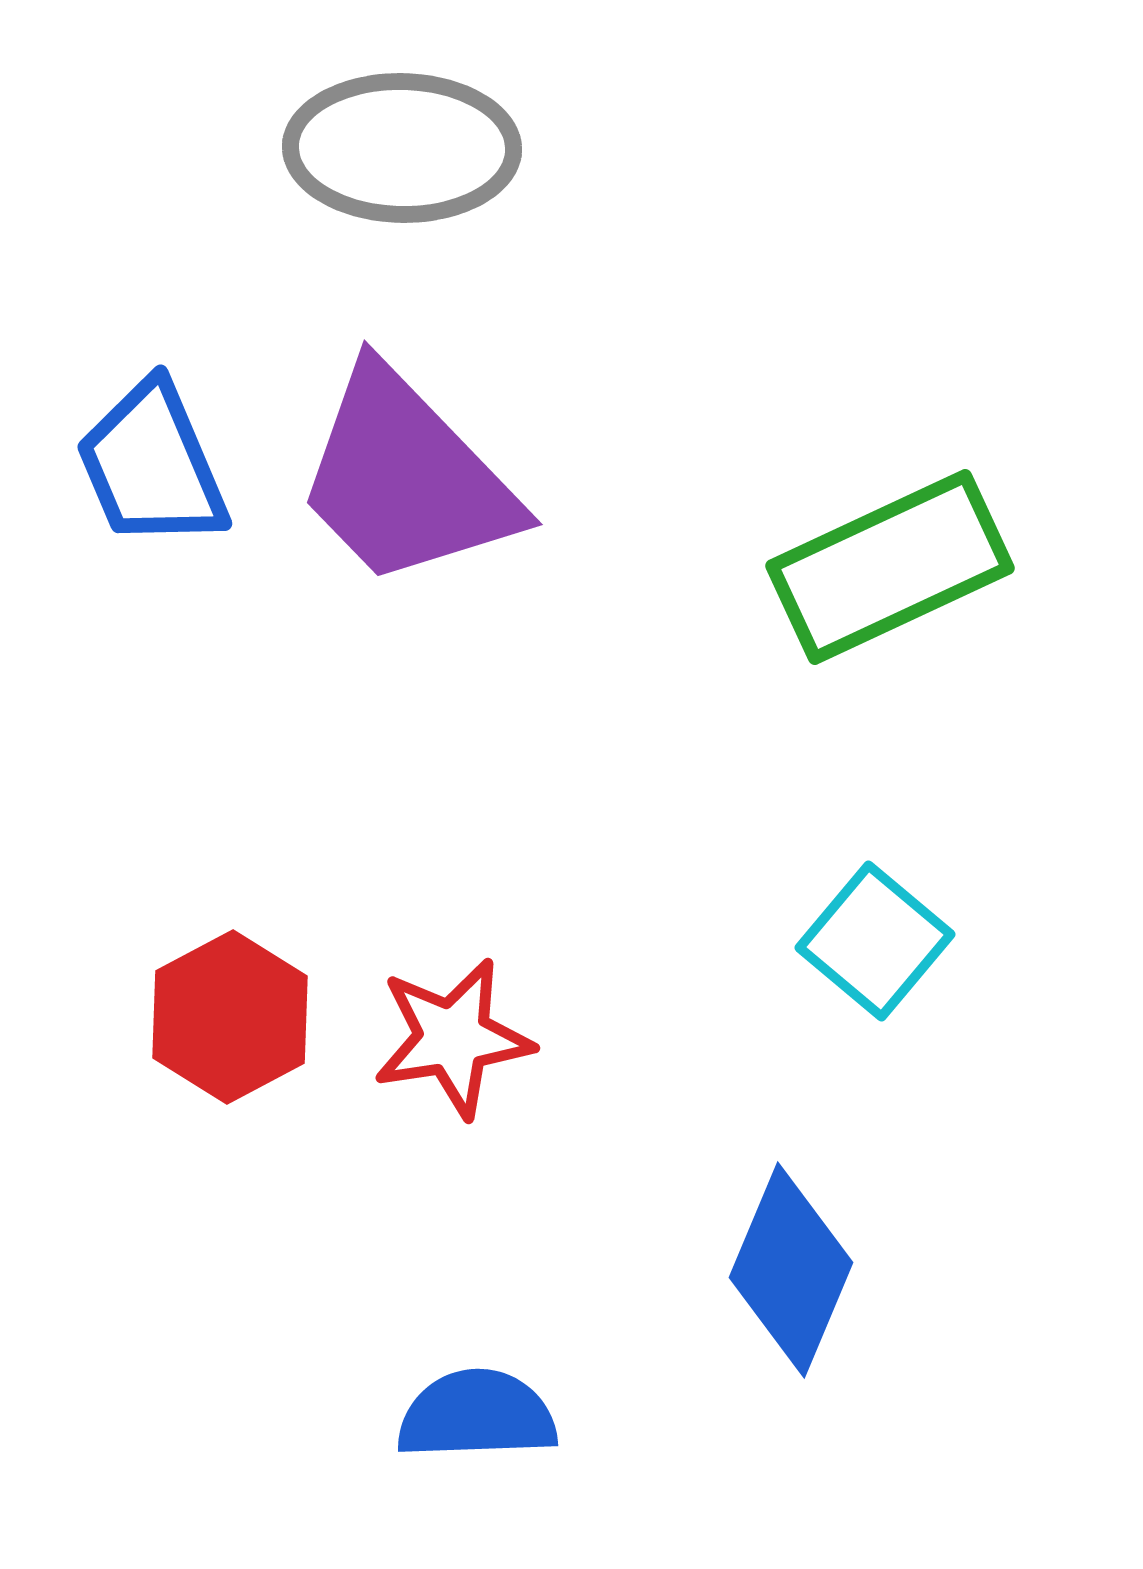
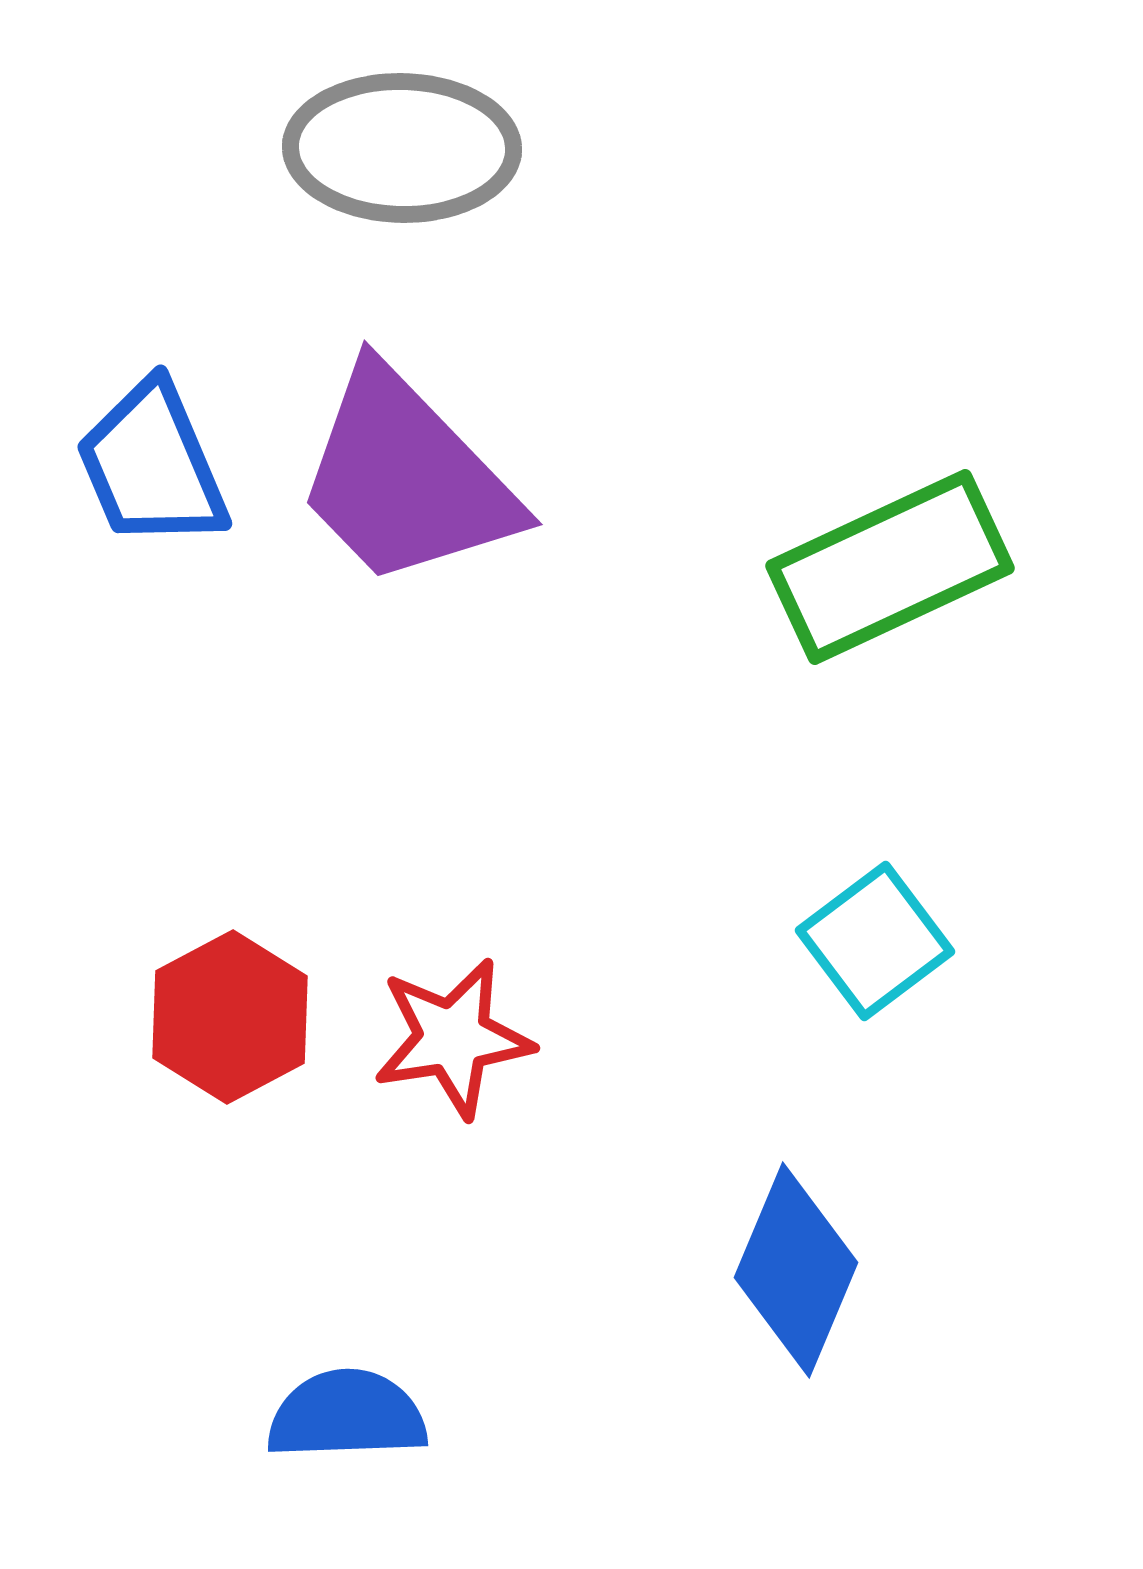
cyan square: rotated 13 degrees clockwise
blue diamond: moved 5 px right
blue semicircle: moved 130 px left
